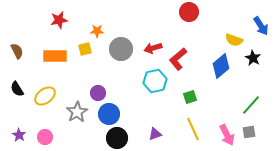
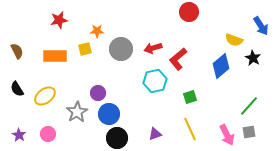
green line: moved 2 px left, 1 px down
yellow line: moved 3 px left
pink circle: moved 3 px right, 3 px up
